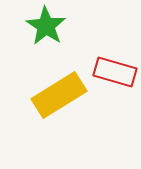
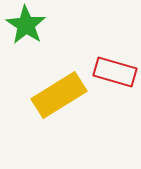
green star: moved 20 px left, 1 px up
